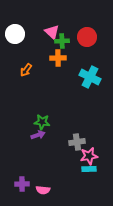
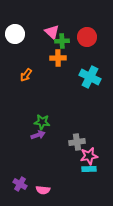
orange arrow: moved 5 px down
purple cross: moved 2 px left; rotated 32 degrees clockwise
